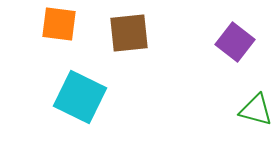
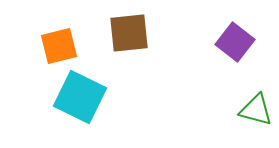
orange square: moved 22 px down; rotated 21 degrees counterclockwise
